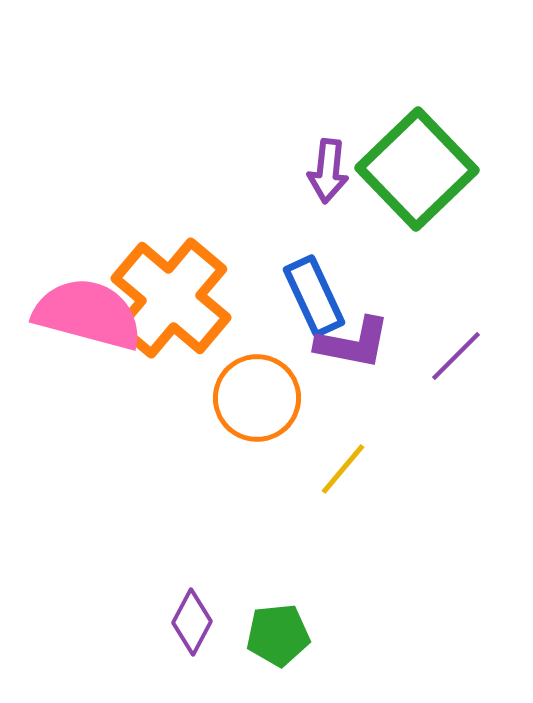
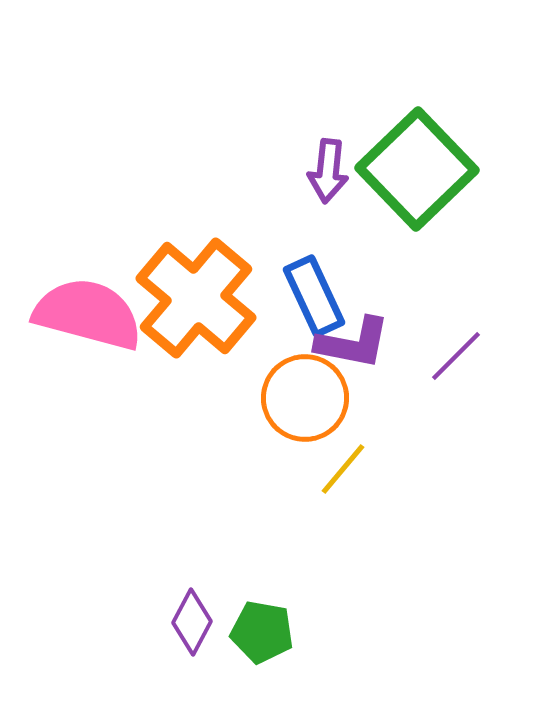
orange cross: moved 25 px right
orange circle: moved 48 px right
green pentagon: moved 16 px left, 3 px up; rotated 16 degrees clockwise
